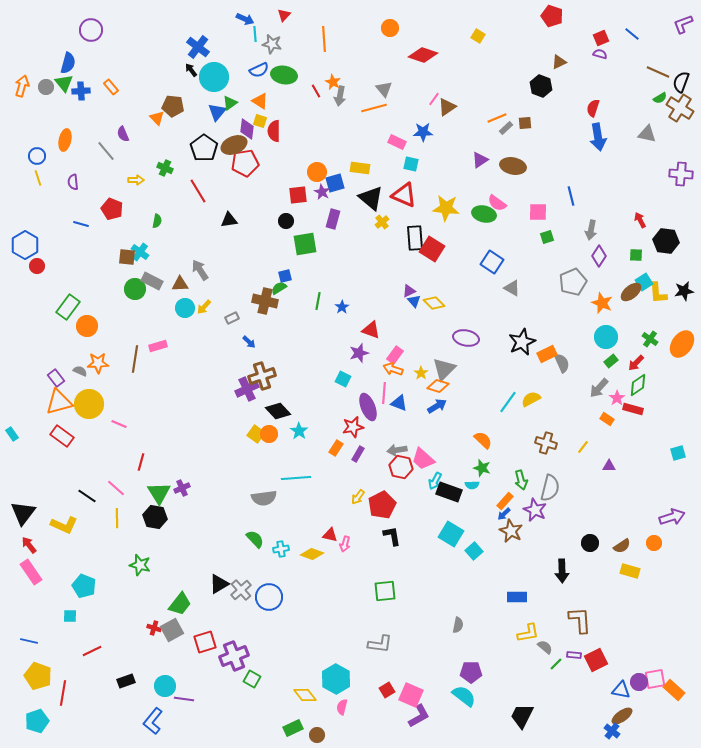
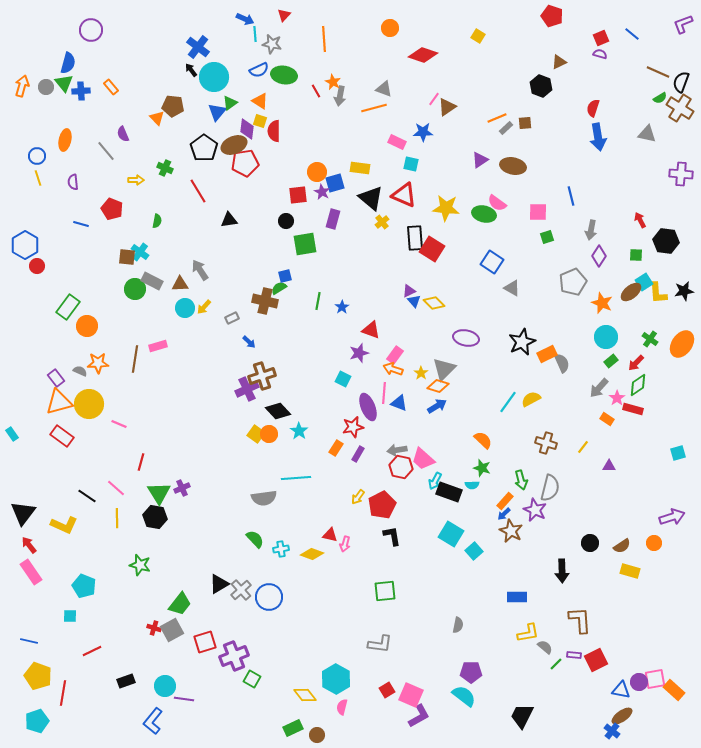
gray triangle at (384, 89): rotated 30 degrees counterclockwise
